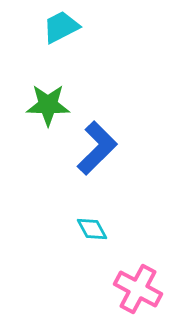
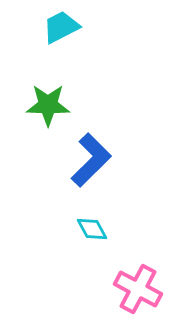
blue L-shape: moved 6 px left, 12 px down
